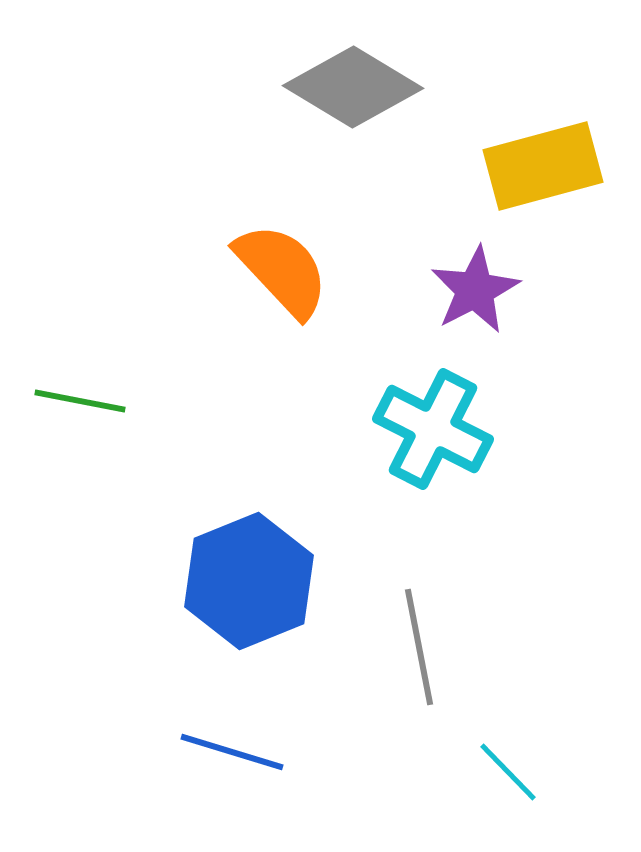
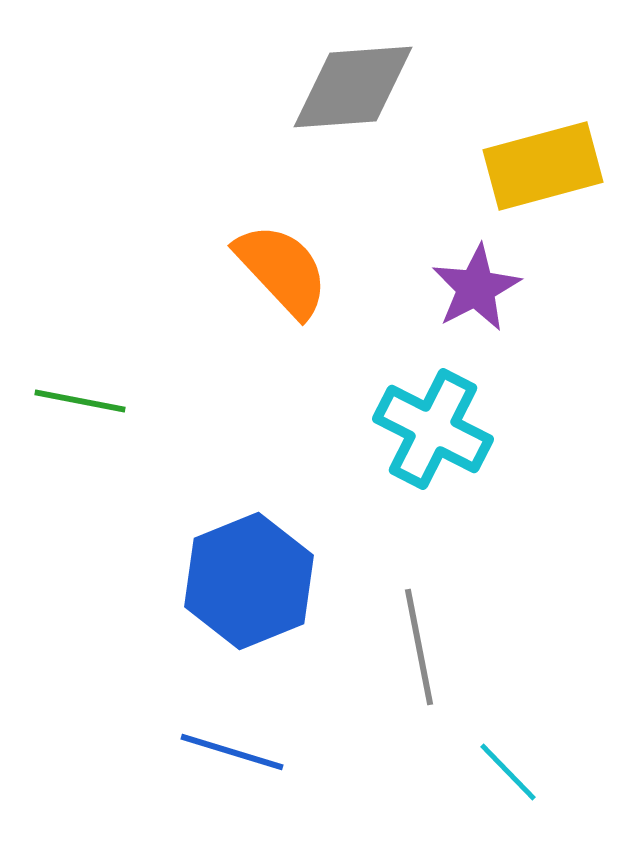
gray diamond: rotated 35 degrees counterclockwise
purple star: moved 1 px right, 2 px up
